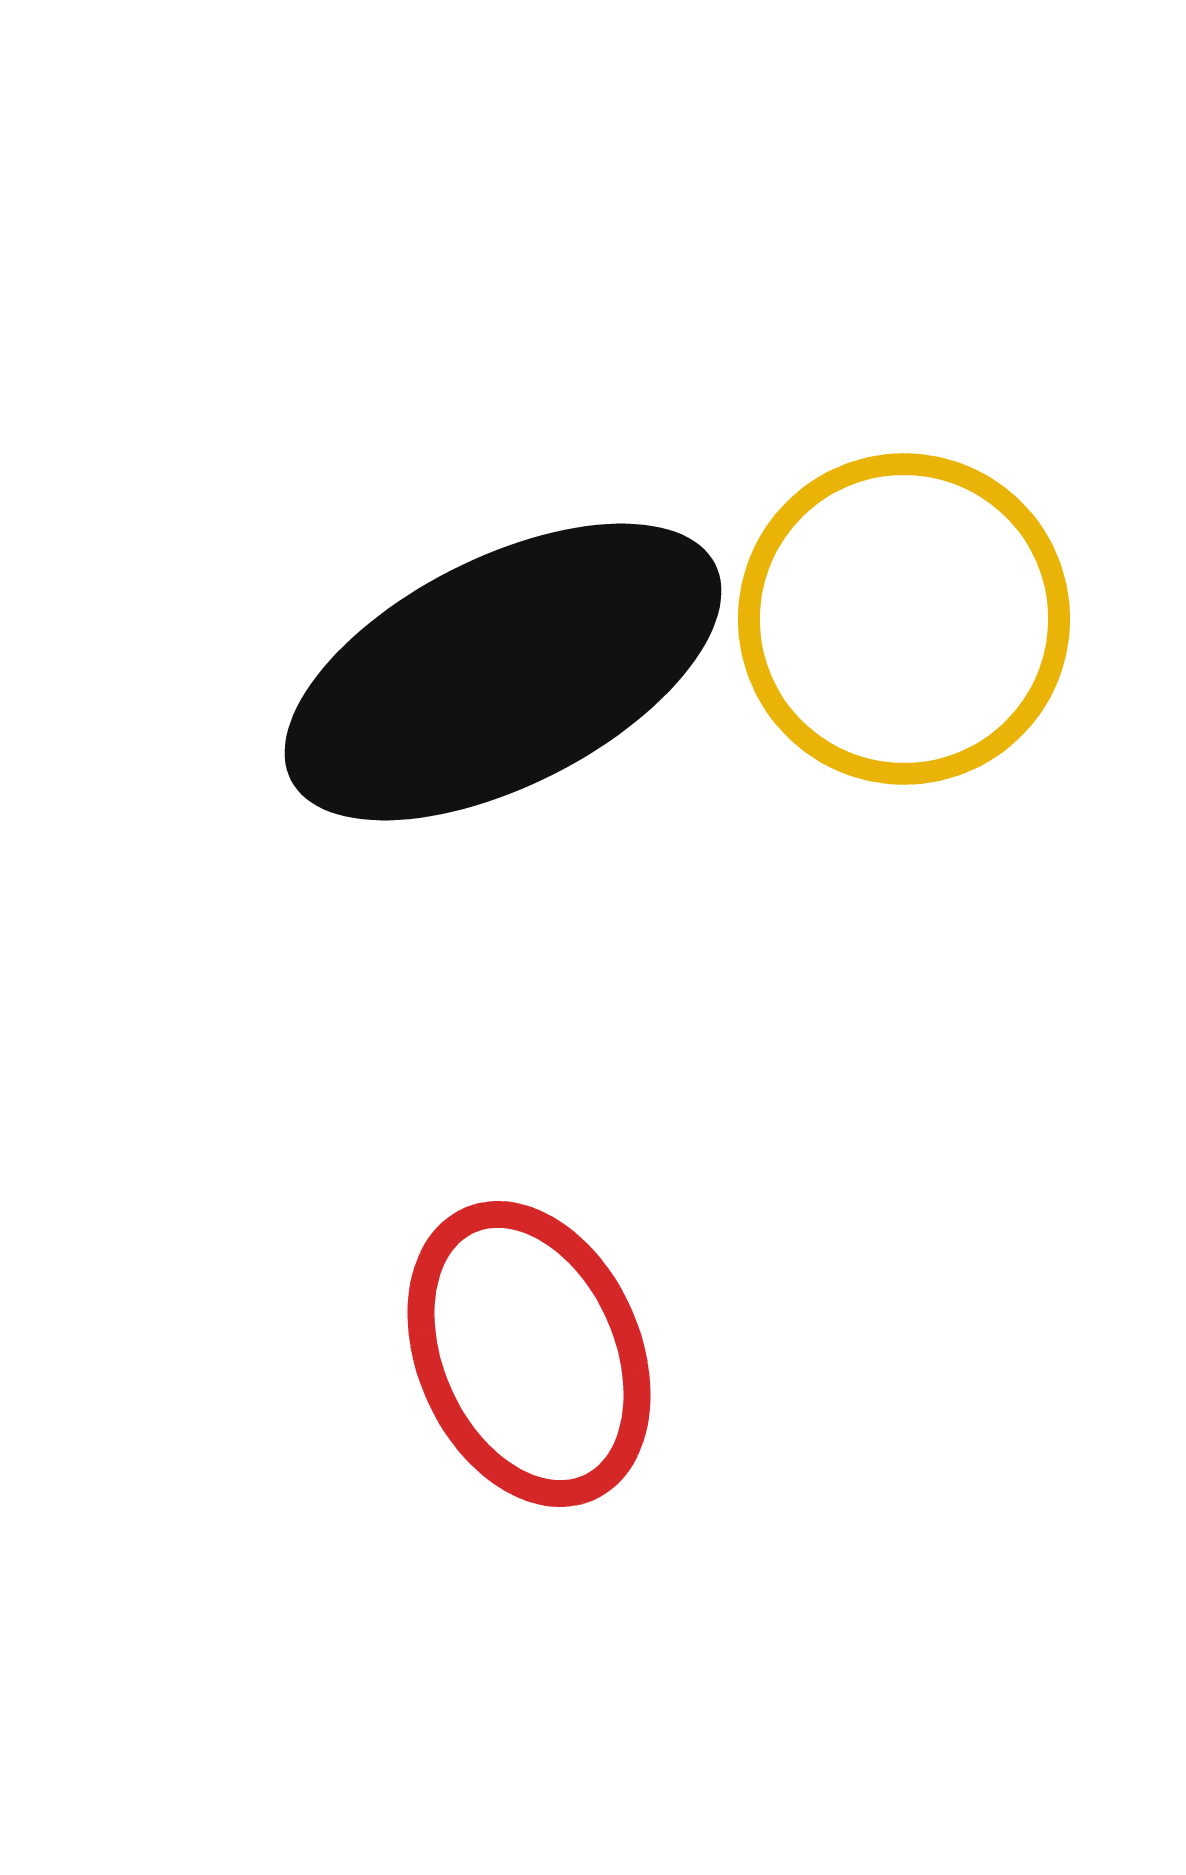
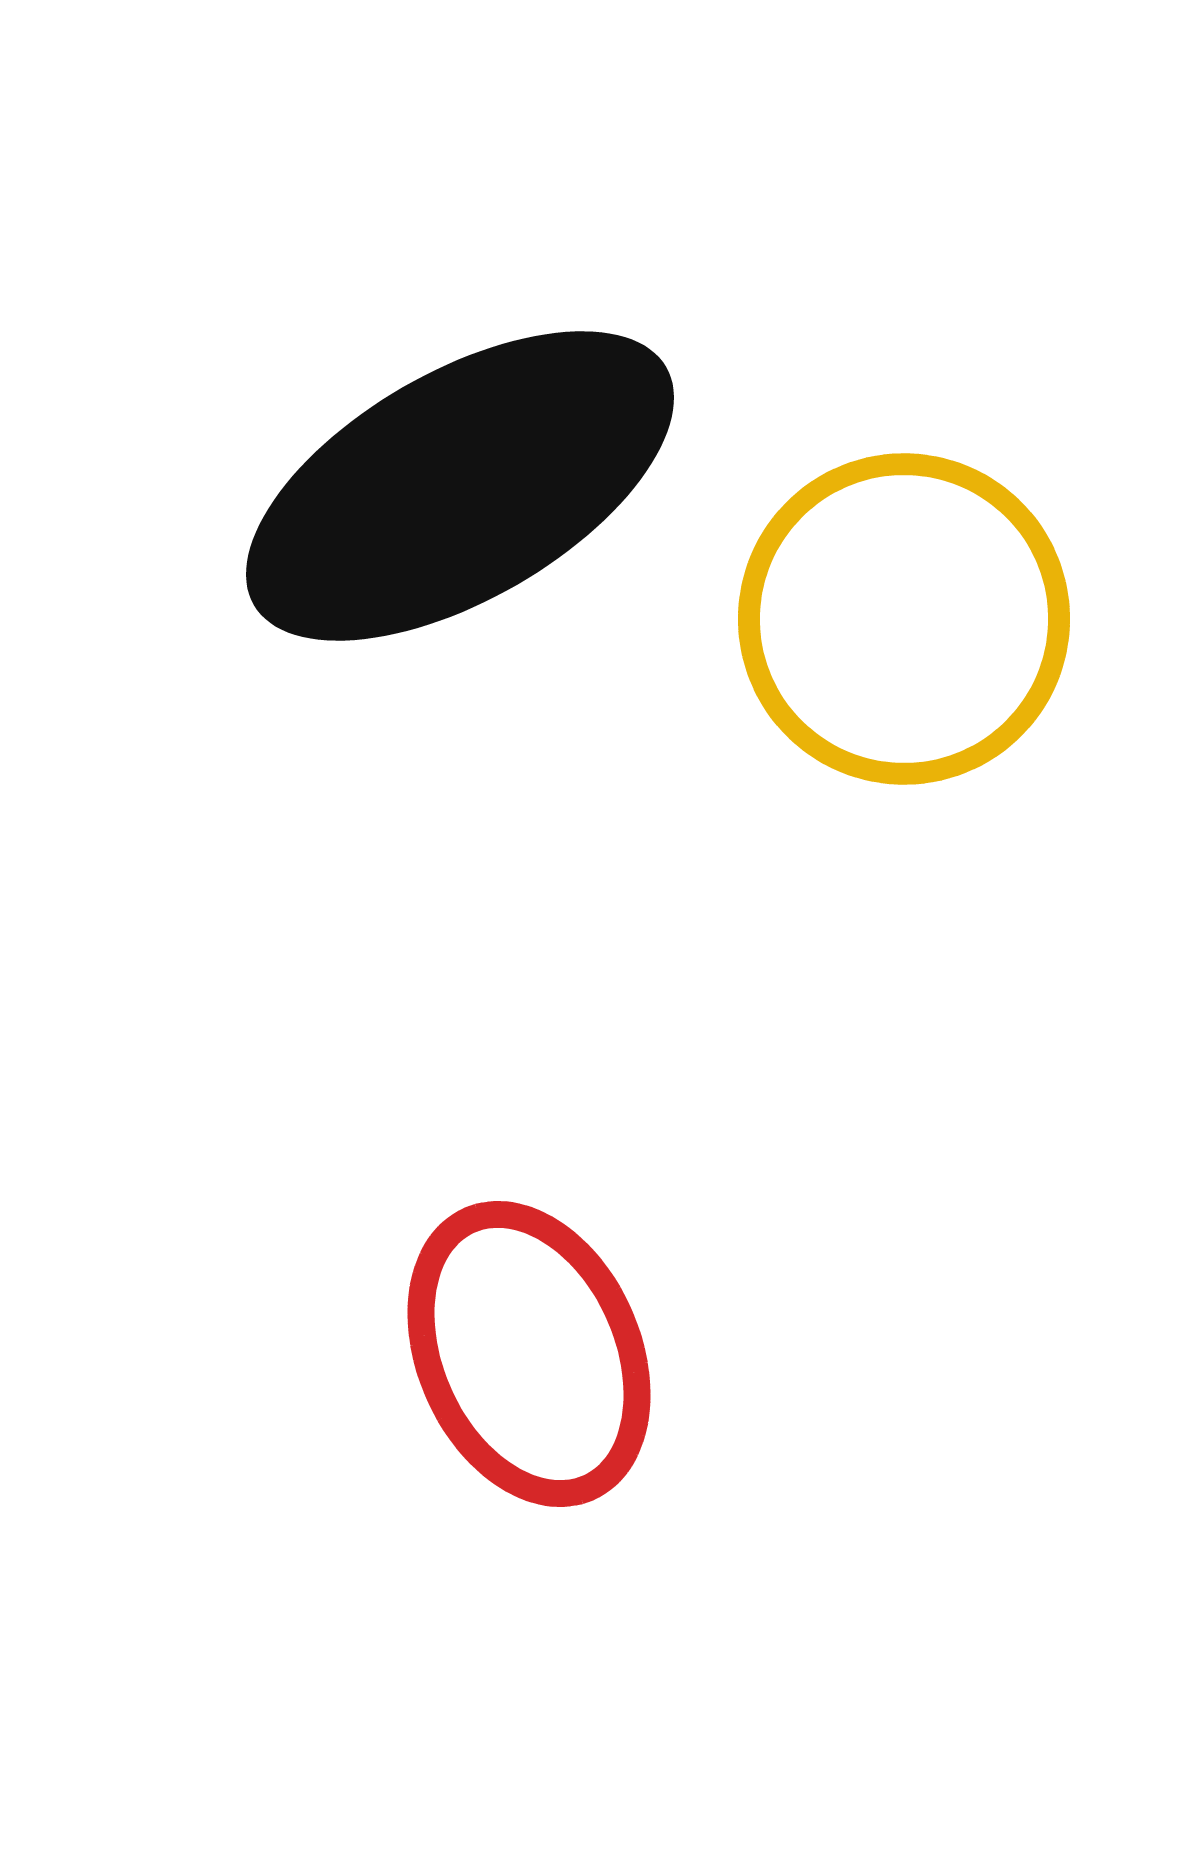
black ellipse: moved 43 px left, 186 px up; rotated 3 degrees counterclockwise
